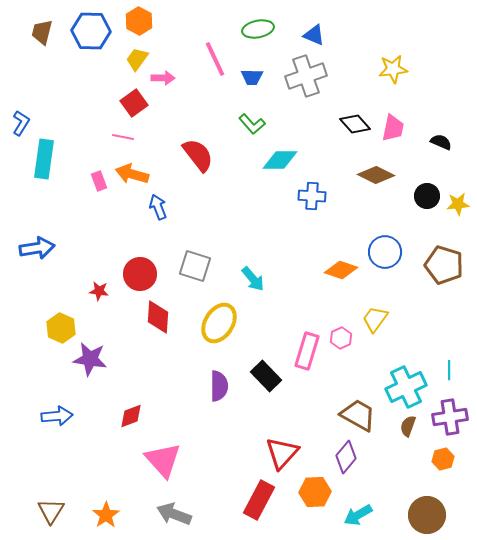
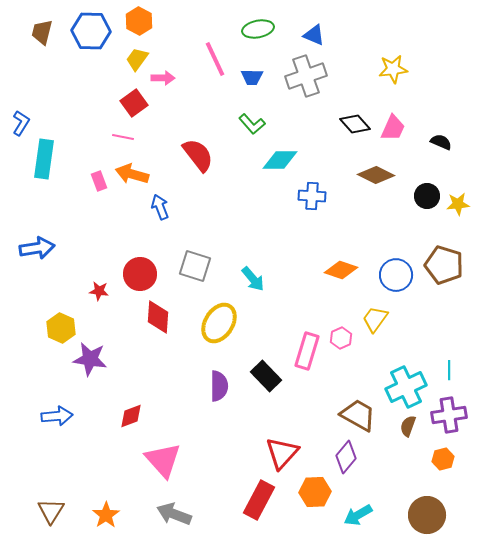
pink trapezoid at (393, 128): rotated 12 degrees clockwise
blue arrow at (158, 207): moved 2 px right
blue circle at (385, 252): moved 11 px right, 23 px down
purple cross at (450, 417): moved 1 px left, 2 px up
